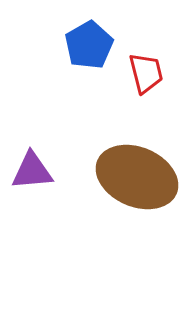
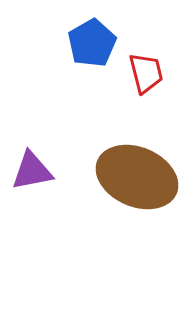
blue pentagon: moved 3 px right, 2 px up
purple triangle: rotated 6 degrees counterclockwise
